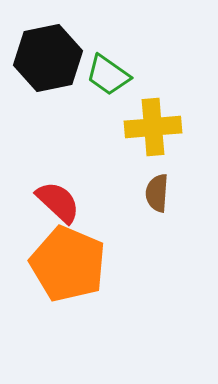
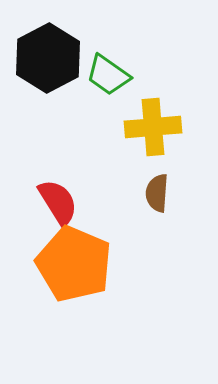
black hexagon: rotated 16 degrees counterclockwise
red semicircle: rotated 15 degrees clockwise
orange pentagon: moved 6 px right
